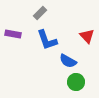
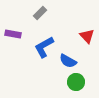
blue L-shape: moved 3 px left, 7 px down; rotated 80 degrees clockwise
